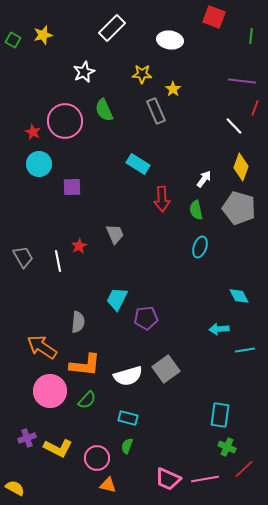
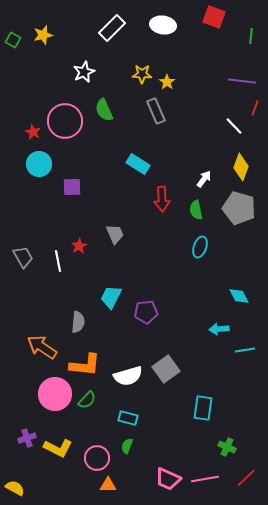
white ellipse at (170, 40): moved 7 px left, 15 px up
yellow star at (173, 89): moved 6 px left, 7 px up
cyan trapezoid at (117, 299): moved 6 px left, 2 px up
purple pentagon at (146, 318): moved 6 px up
pink circle at (50, 391): moved 5 px right, 3 px down
cyan rectangle at (220, 415): moved 17 px left, 7 px up
red line at (244, 469): moved 2 px right, 9 px down
orange triangle at (108, 485): rotated 12 degrees counterclockwise
